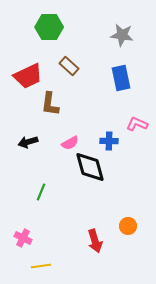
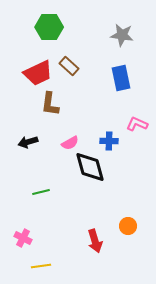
red trapezoid: moved 10 px right, 3 px up
green line: rotated 54 degrees clockwise
